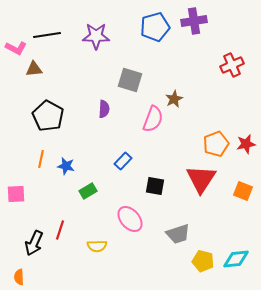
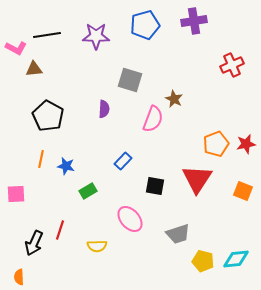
blue pentagon: moved 10 px left, 2 px up
brown star: rotated 18 degrees counterclockwise
red triangle: moved 4 px left
